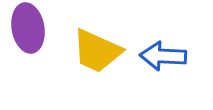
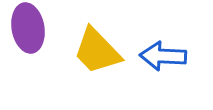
yellow trapezoid: rotated 22 degrees clockwise
